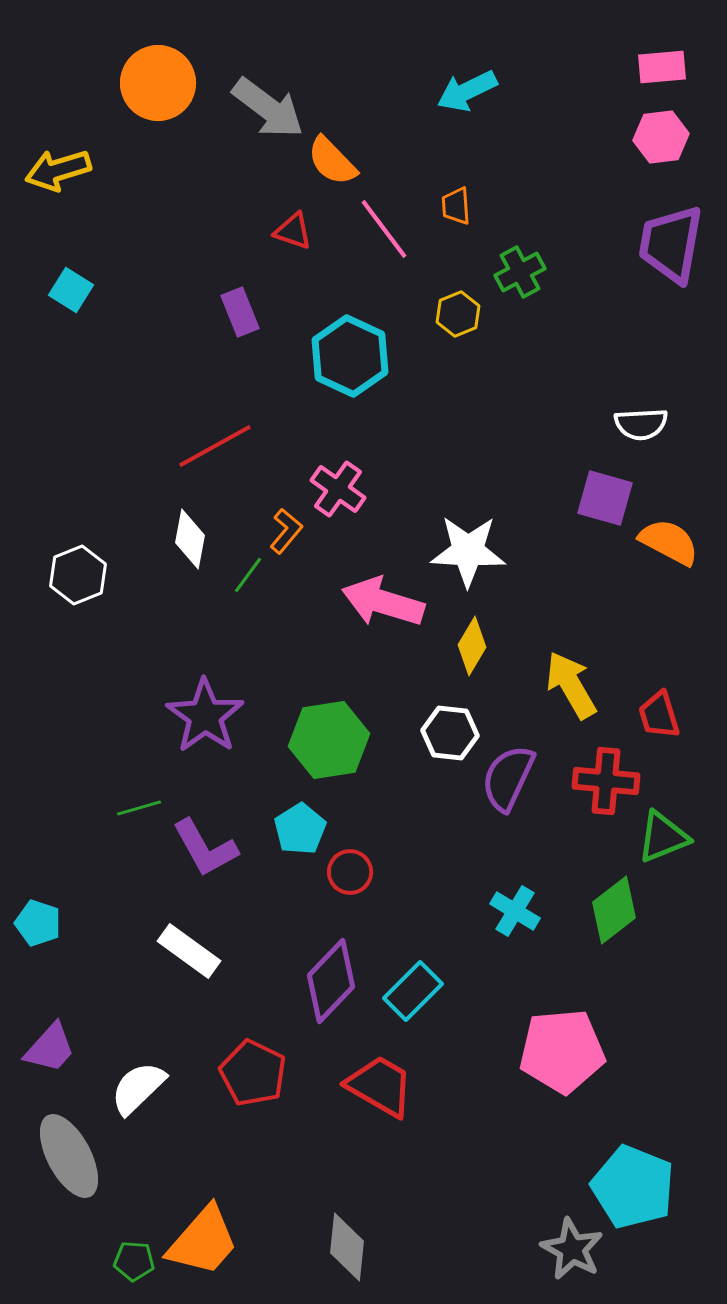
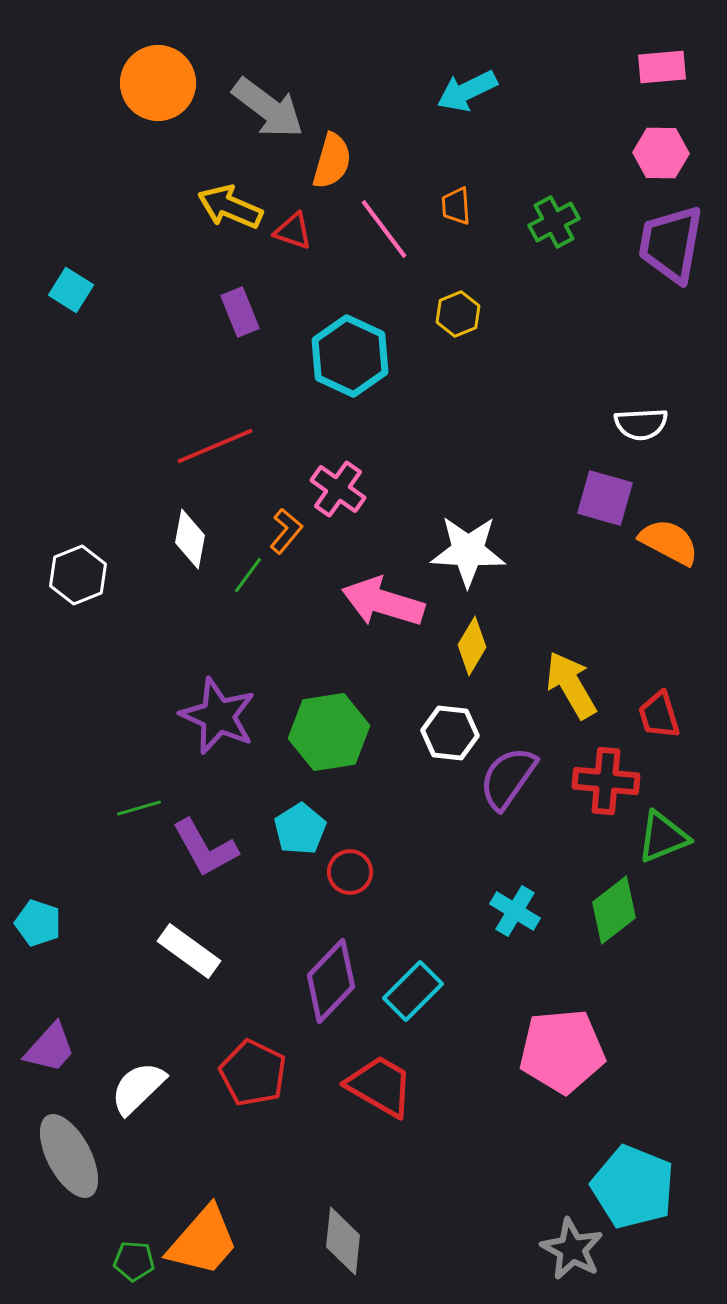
pink hexagon at (661, 137): moved 16 px down; rotated 8 degrees clockwise
orange semicircle at (332, 161): rotated 120 degrees counterclockwise
yellow arrow at (58, 170): moved 172 px right, 37 px down; rotated 40 degrees clockwise
green cross at (520, 272): moved 34 px right, 50 px up
red line at (215, 446): rotated 6 degrees clockwise
purple star at (205, 716): moved 13 px right; rotated 12 degrees counterclockwise
green hexagon at (329, 740): moved 8 px up
purple semicircle at (508, 778): rotated 10 degrees clockwise
gray diamond at (347, 1247): moved 4 px left, 6 px up
